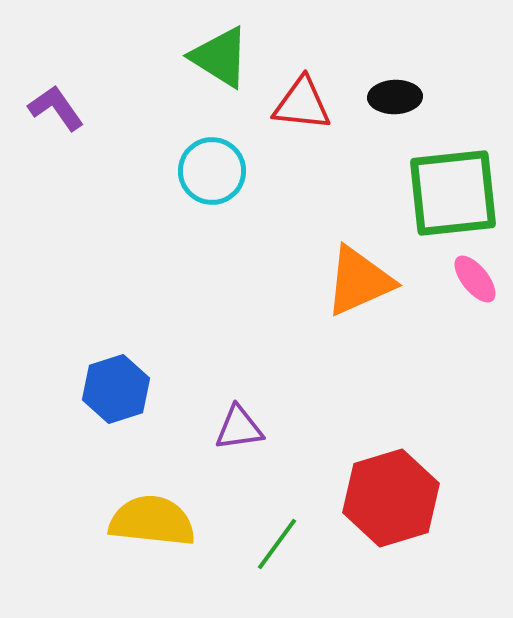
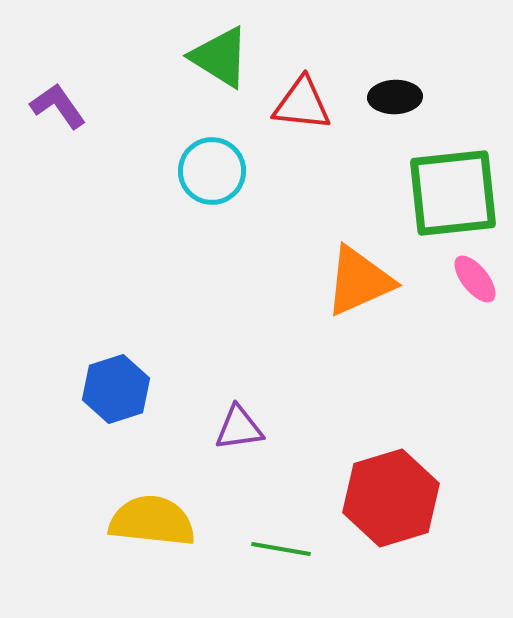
purple L-shape: moved 2 px right, 2 px up
green line: moved 4 px right, 5 px down; rotated 64 degrees clockwise
